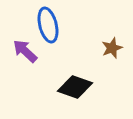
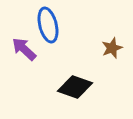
purple arrow: moved 1 px left, 2 px up
